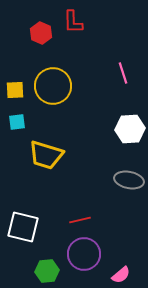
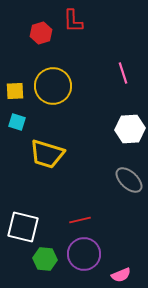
red L-shape: moved 1 px up
red hexagon: rotated 20 degrees clockwise
yellow square: moved 1 px down
cyan square: rotated 24 degrees clockwise
yellow trapezoid: moved 1 px right, 1 px up
gray ellipse: rotated 32 degrees clockwise
green hexagon: moved 2 px left, 12 px up; rotated 10 degrees clockwise
pink semicircle: rotated 18 degrees clockwise
